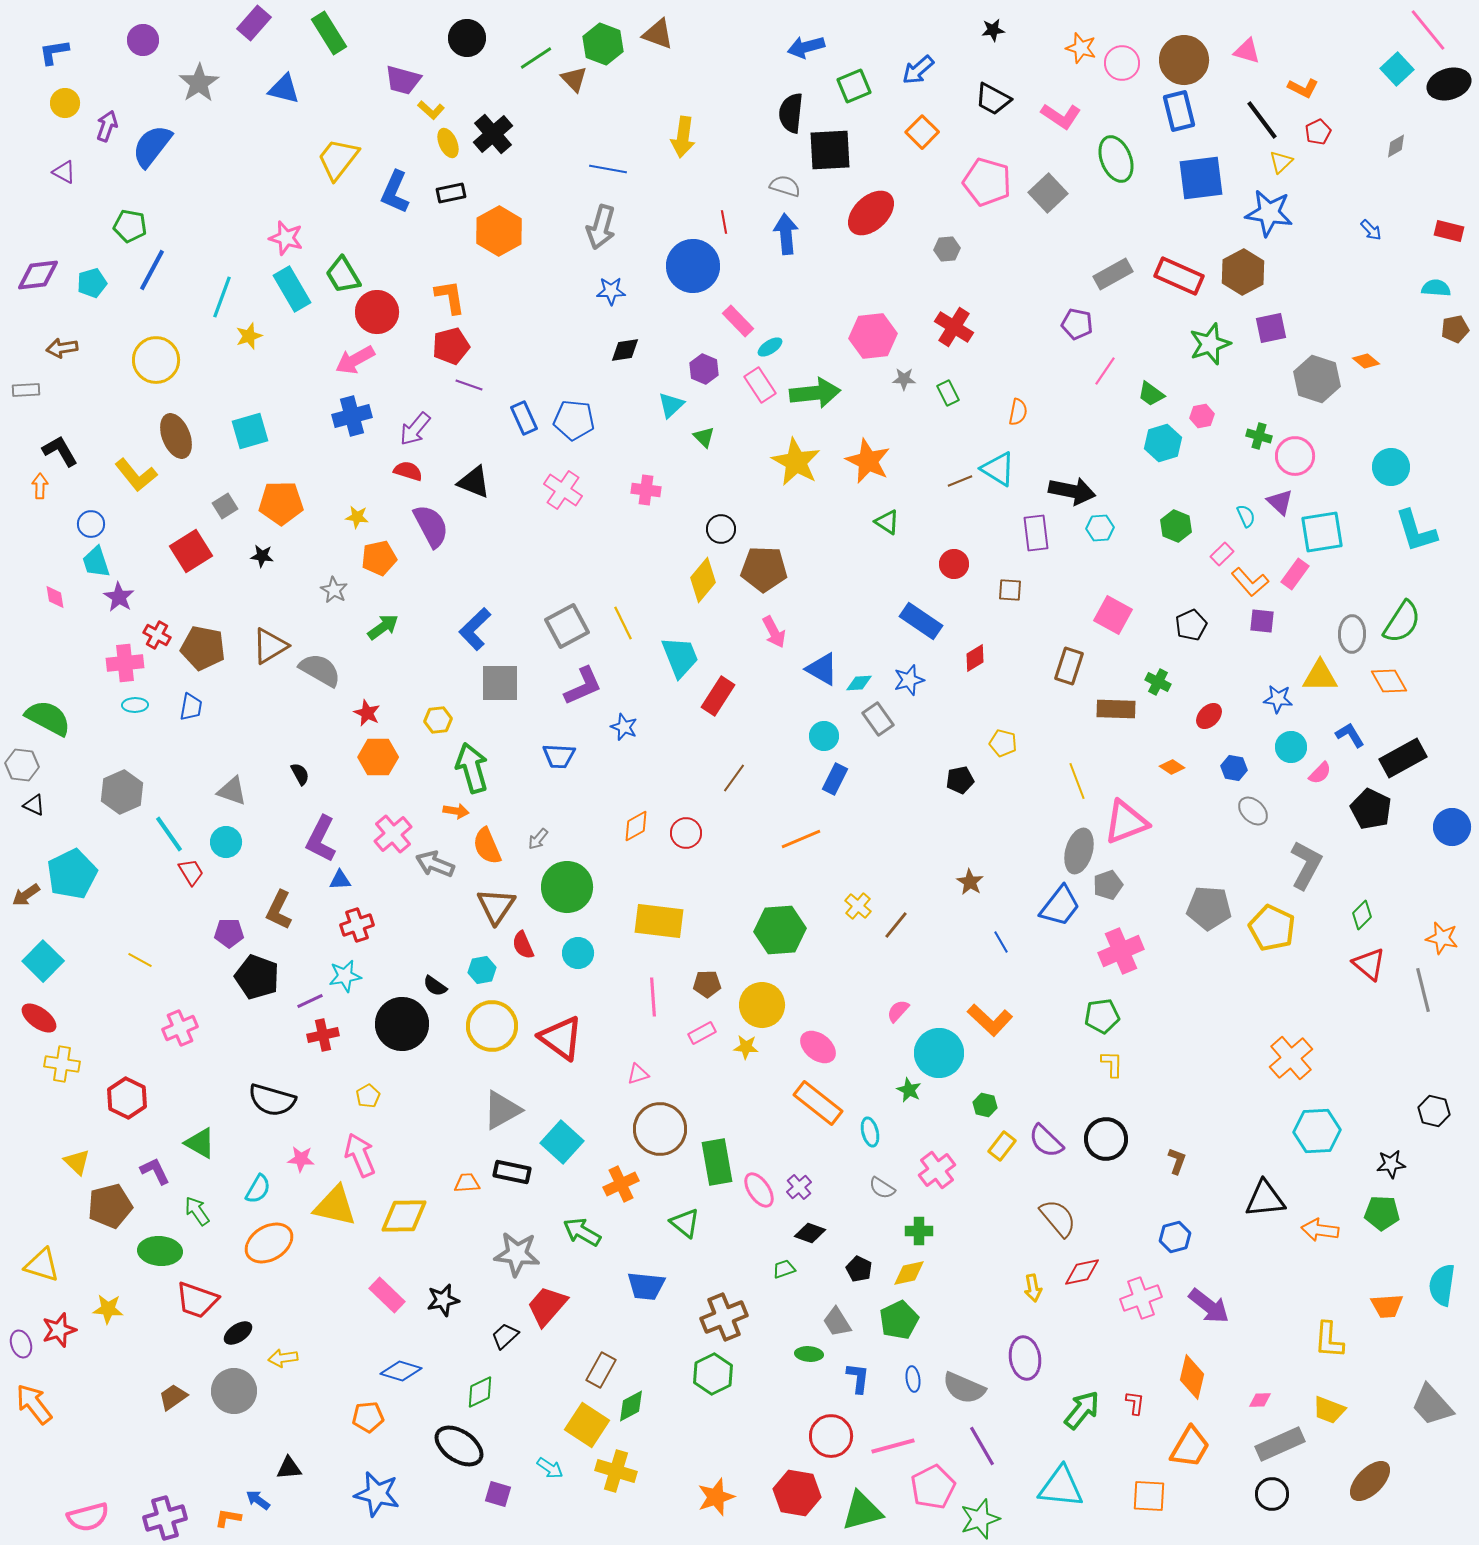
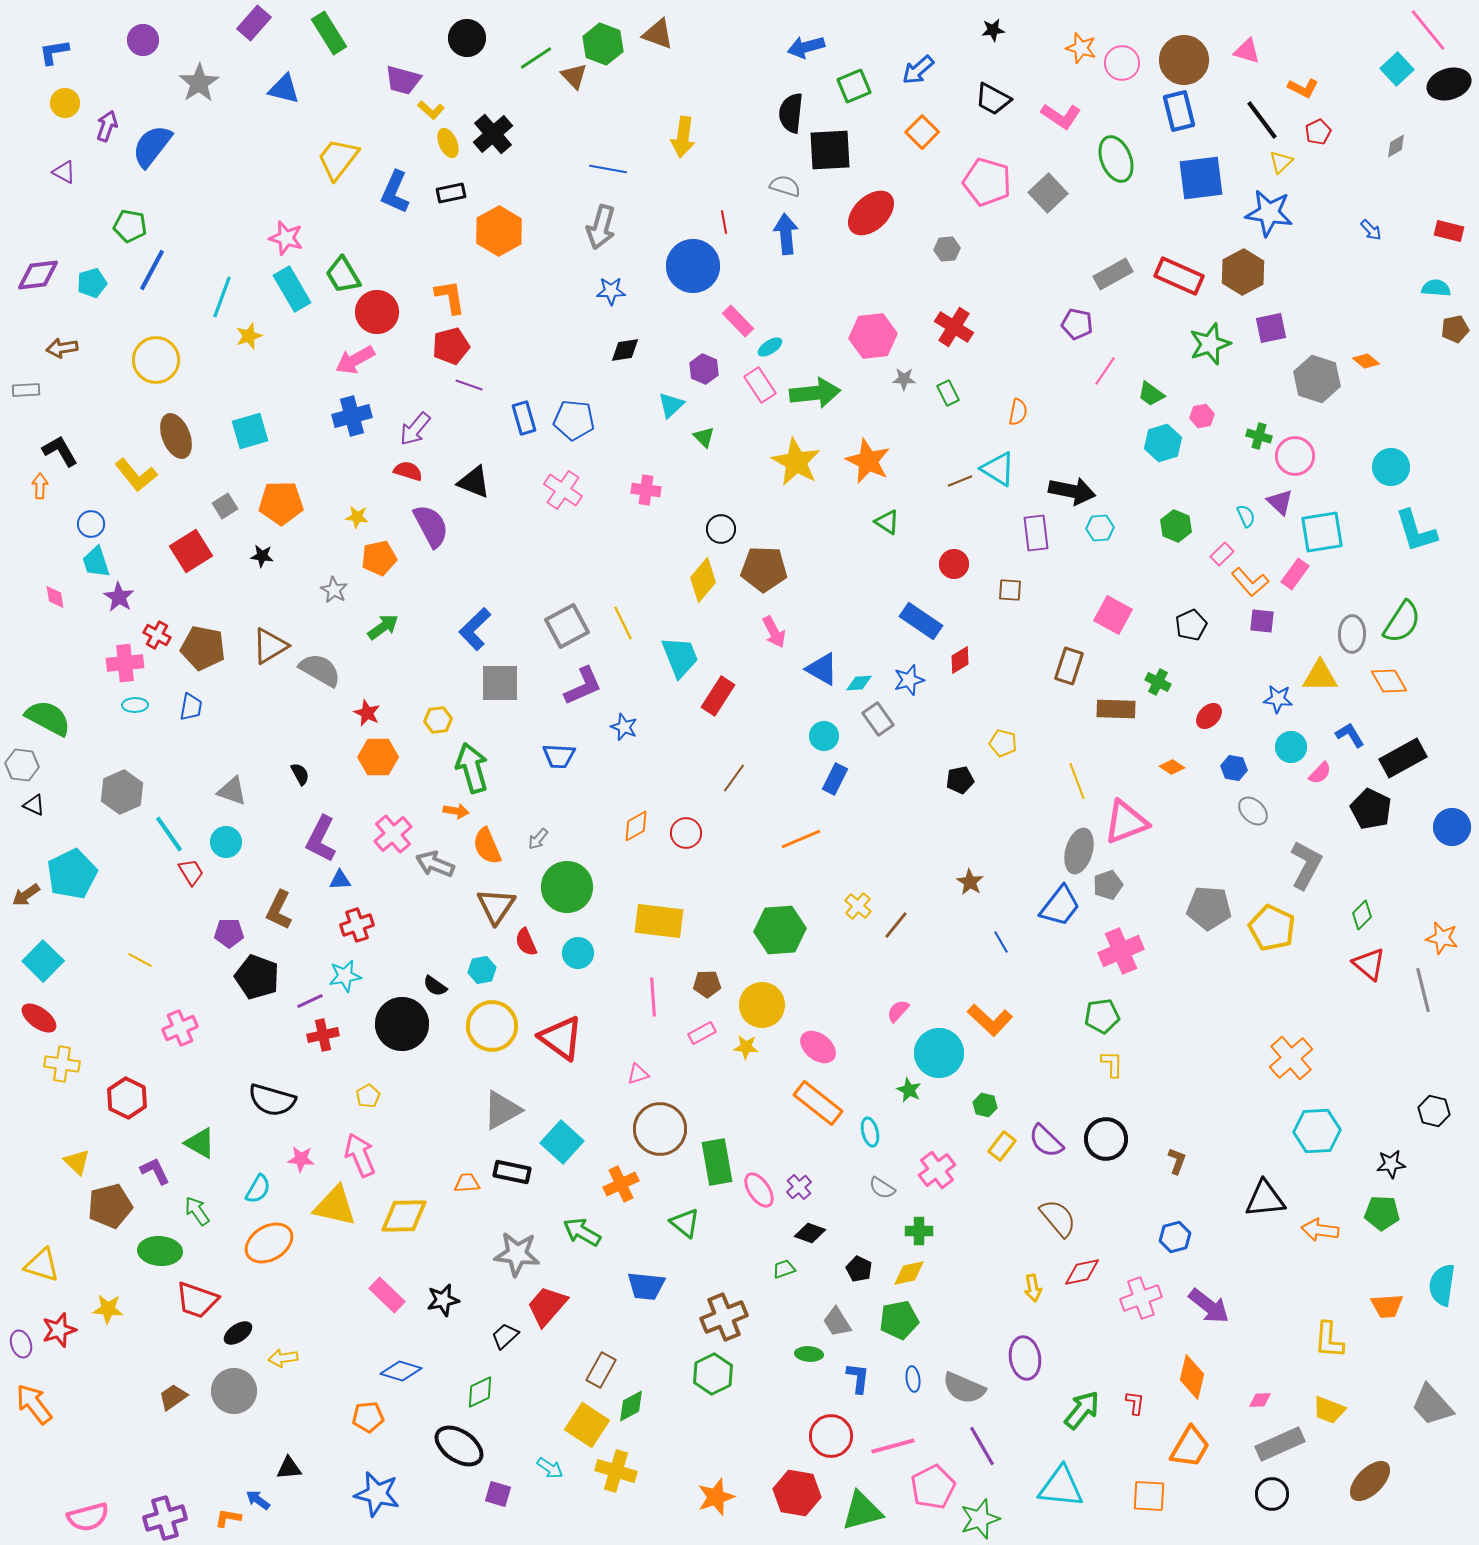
brown triangle at (574, 79): moved 3 px up
blue rectangle at (524, 418): rotated 8 degrees clockwise
red diamond at (975, 658): moved 15 px left, 2 px down
red semicircle at (523, 945): moved 3 px right, 3 px up
green pentagon at (899, 1320): rotated 15 degrees clockwise
